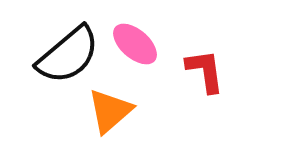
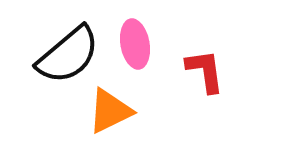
pink ellipse: rotated 39 degrees clockwise
orange triangle: rotated 15 degrees clockwise
